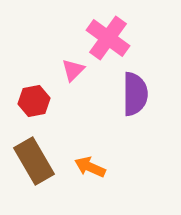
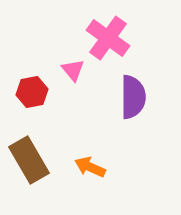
pink triangle: rotated 25 degrees counterclockwise
purple semicircle: moved 2 px left, 3 px down
red hexagon: moved 2 px left, 9 px up
brown rectangle: moved 5 px left, 1 px up
